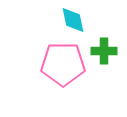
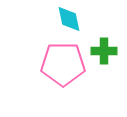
cyan diamond: moved 4 px left, 1 px up
